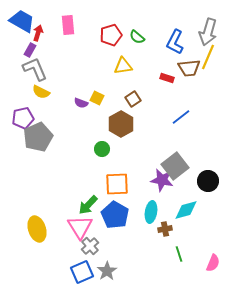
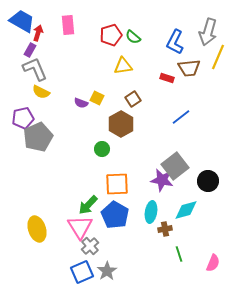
green semicircle: moved 4 px left
yellow line: moved 10 px right
